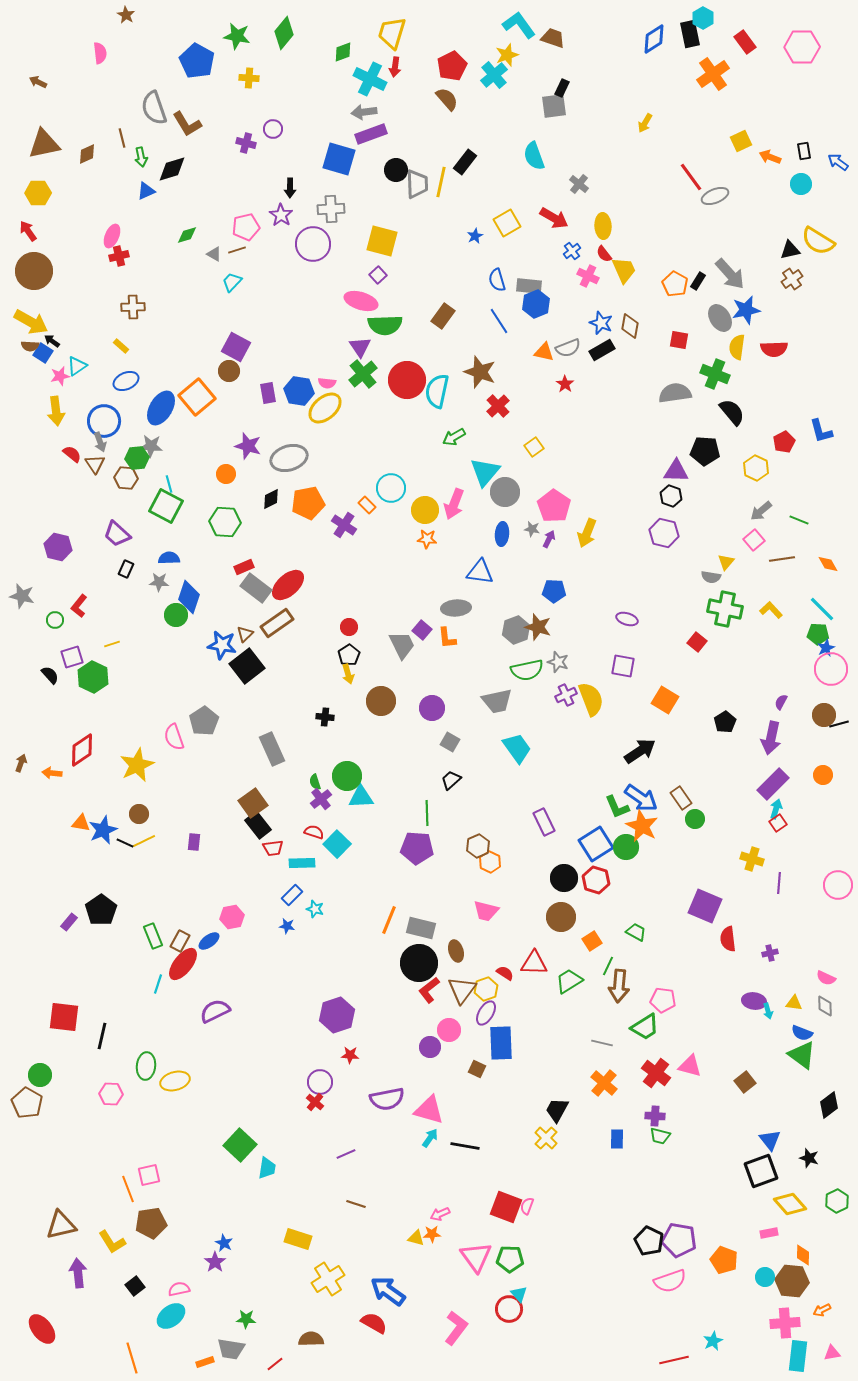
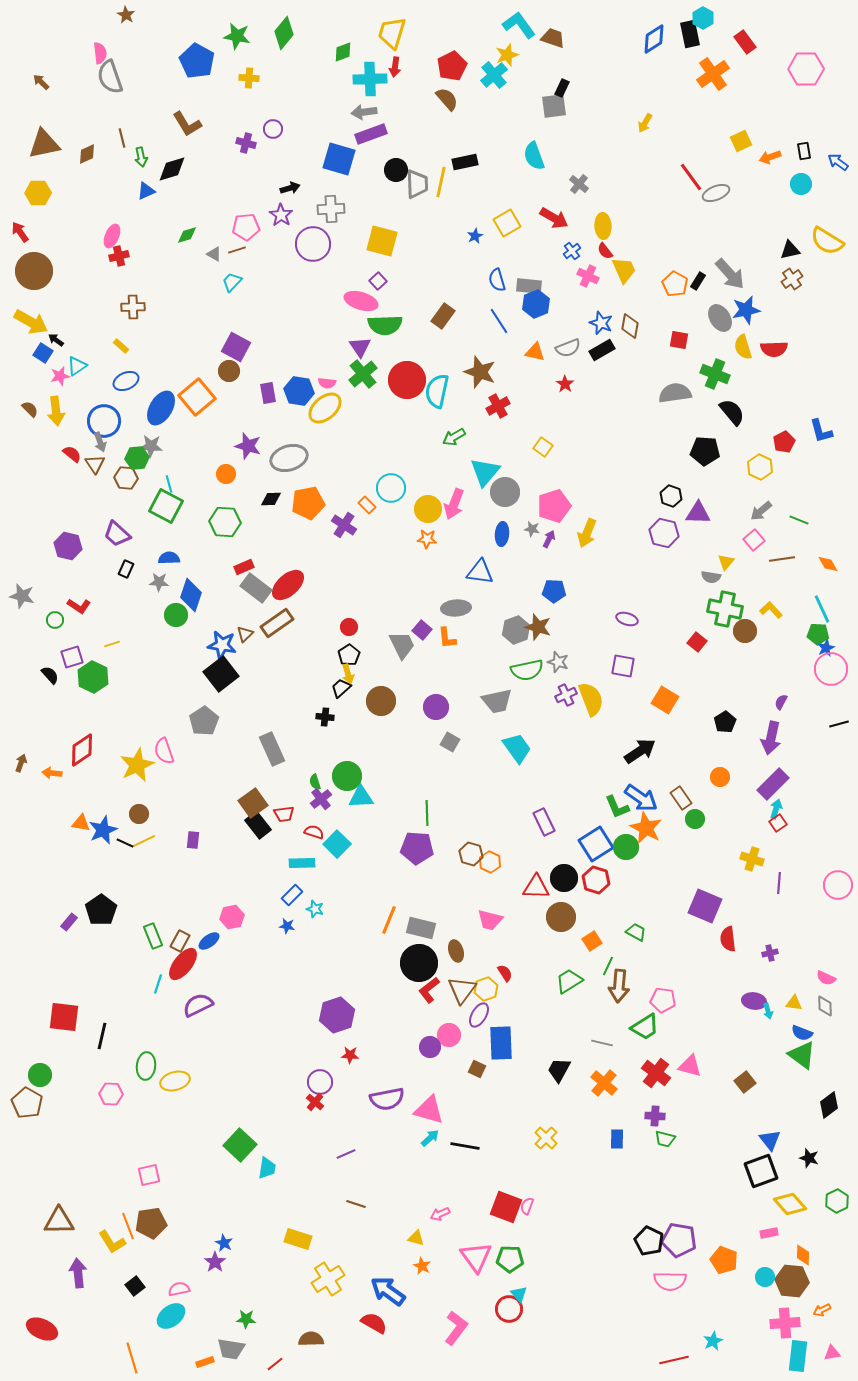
pink hexagon at (802, 47): moved 4 px right, 22 px down
cyan cross at (370, 79): rotated 28 degrees counterclockwise
brown arrow at (38, 82): moved 3 px right; rotated 18 degrees clockwise
gray semicircle at (154, 108): moved 44 px left, 31 px up
orange arrow at (770, 157): rotated 40 degrees counterclockwise
black rectangle at (465, 162): rotated 40 degrees clockwise
black arrow at (290, 188): rotated 108 degrees counterclockwise
gray ellipse at (715, 196): moved 1 px right, 3 px up
pink pentagon at (246, 227): rotated 8 degrees clockwise
red arrow at (28, 231): moved 8 px left, 1 px down
yellow semicircle at (818, 241): moved 9 px right
red semicircle at (604, 254): moved 1 px right, 3 px up
purple square at (378, 275): moved 6 px down
black arrow at (52, 341): moved 4 px right, 1 px up
brown semicircle at (30, 346): moved 63 px down; rotated 138 degrees counterclockwise
yellow semicircle at (737, 347): moved 6 px right; rotated 25 degrees counterclockwise
orange triangle at (544, 352): moved 9 px left
red cross at (498, 406): rotated 15 degrees clockwise
yellow square at (534, 447): moved 9 px right; rotated 18 degrees counterclockwise
yellow hexagon at (756, 468): moved 4 px right, 1 px up
purple triangle at (676, 471): moved 22 px right, 42 px down
black diamond at (271, 499): rotated 25 degrees clockwise
pink pentagon at (554, 506): rotated 20 degrees clockwise
yellow circle at (425, 510): moved 3 px right, 1 px up
purple hexagon at (58, 547): moved 10 px right, 1 px up
blue diamond at (189, 597): moved 2 px right, 2 px up
red L-shape at (79, 606): rotated 95 degrees counterclockwise
cyan line at (822, 609): rotated 20 degrees clockwise
black square at (247, 666): moved 26 px left, 8 px down
purple circle at (432, 708): moved 4 px right, 1 px up
brown circle at (824, 715): moved 79 px left, 84 px up
pink semicircle at (174, 737): moved 10 px left, 14 px down
orange circle at (823, 775): moved 103 px left, 2 px down
black trapezoid at (451, 780): moved 110 px left, 92 px up
orange star at (642, 826): moved 4 px right, 2 px down
purple rectangle at (194, 842): moved 1 px left, 2 px up
brown hexagon at (478, 846): moved 7 px left, 8 px down; rotated 20 degrees counterclockwise
red trapezoid at (273, 848): moved 11 px right, 34 px up
pink trapezoid at (486, 911): moved 4 px right, 9 px down
red triangle at (534, 963): moved 2 px right, 76 px up
red semicircle at (505, 973): rotated 24 degrees clockwise
purple semicircle at (215, 1011): moved 17 px left, 6 px up
purple ellipse at (486, 1013): moved 7 px left, 2 px down
pink circle at (449, 1030): moved 5 px down
black trapezoid at (557, 1110): moved 2 px right, 40 px up
green trapezoid at (660, 1136): moved 5 px right, 3 px down
cyan arrow at (430, 1138): rotated 12 degrees clockwise
orange line at (128, 1189): moved 37 px down
brown triangle at (61, 1225): moved 2 px left, 4 px up; rotated 12 degrees clockwise
orange star at (432, 1234): moved 10 px left, 32 px down; rotated 30 degrees clockwise
pink semicircle at (670, 1281): rotated 20 degrees clockwise
red ellipse at (42, 1329): rotated 28 degrees counterclockwise
